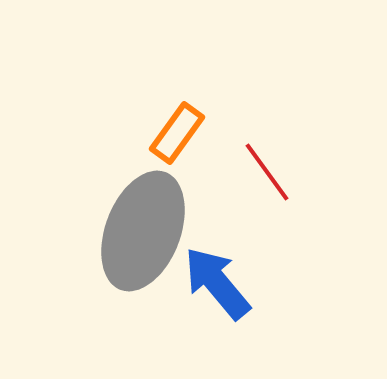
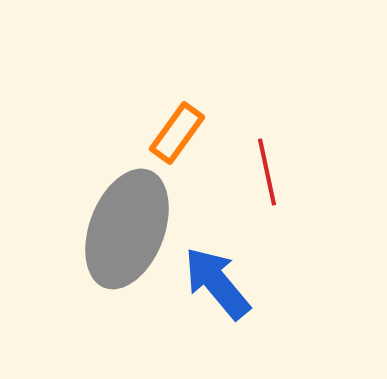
red line: rotated 24 degrees clockwise
gray ellipse: moved 16 px left, 2 px up
